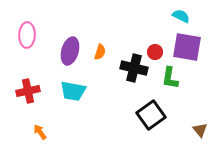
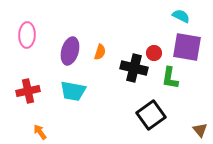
red circle: moved 1 px left, 1 px down
